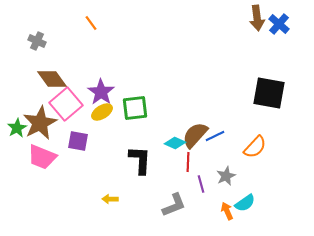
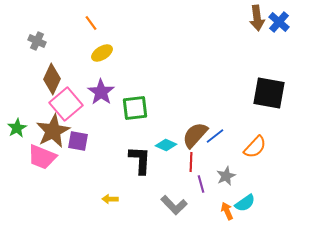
blue cross: moved 2 px up
brown diamond: rotated 60 degrees clockwise
yellow ellipse: moved 59 px up
brown star: moved 13 px right, 8 px down
blue line: rotated 12 degrees counterclockwise
cyan diamond: moved 9 px left, 2 px down
red line: moved 3 px right
gray L-shape: rotated 68 degrees clockwise
